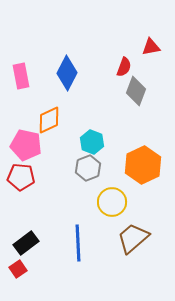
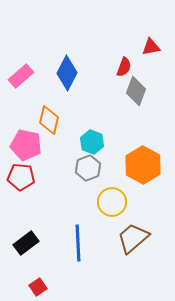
pink rectangle: rotated 60 degrees clockwise
orange diamond: rotated 52 degrees counterclockwise
orange hexagon: rotated 6 degrees counterclockwise
red square: moved 20 px right, 18 px down
